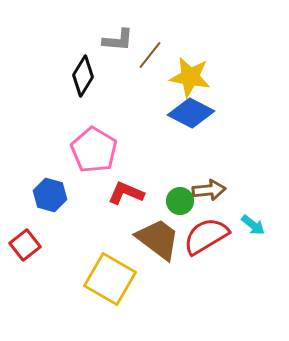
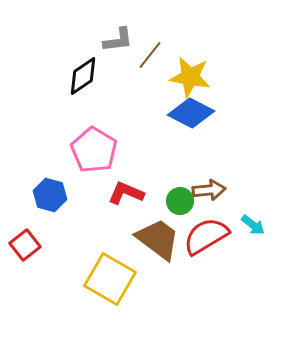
gray L-shape: rotated 12 degrees counterclockwise
black diamond: rotated 24 degrees clockwise
